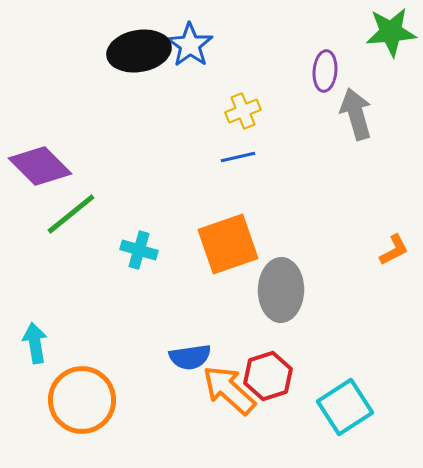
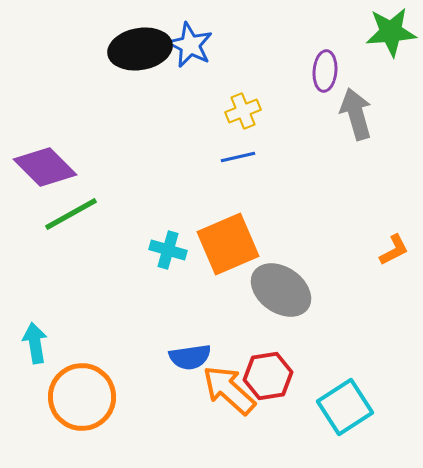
blue star: rotated 9 degrees counterclockwise
black ellipse: moved 1 px right, 2 px up
purple diamond: moved 5 px right, 1 px down
green line: rotated 10 degrees clockwise
orange square: rotated 4 degrees counterclockwise
cyan cross: moved 29 px right
gray ellipse: rotated 56 degrees counterclockwise
red hexagon: rotated 9 degrees clockwise
orange circle: moved 3 px up
